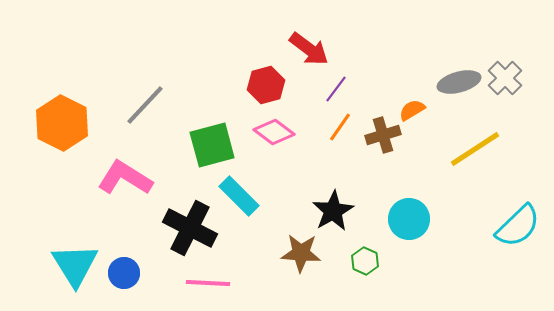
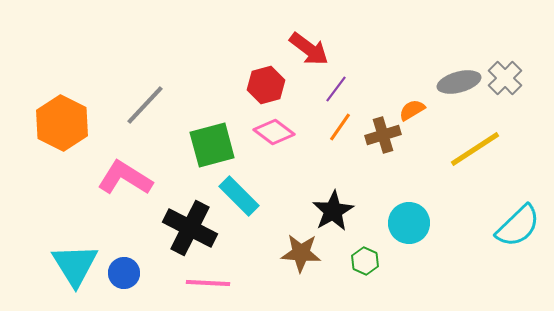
cyan circle: moved 4 px down
